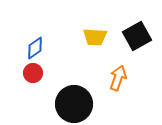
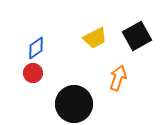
yellow trapezoid: moved 1 px down; rotated 30 degrees counterclockwise
blue diamond: moved 1 px right
